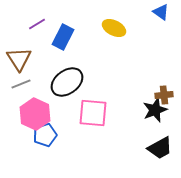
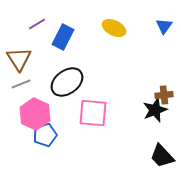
blue triangle: moved 3 px right, 14 px down; rotated 30 degrees clockwise
black trapezoid: moved 2 px right, 8 px down; rotated 76 degrees clockwise
